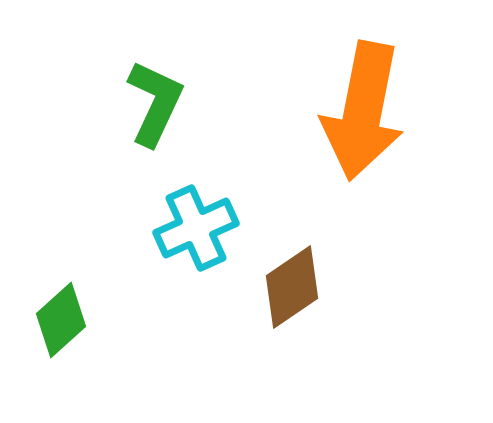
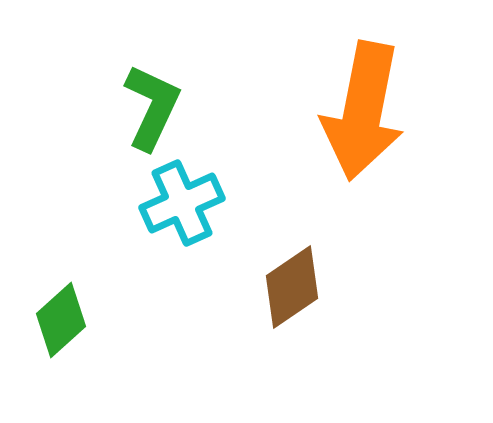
green L-shape: moved 3 px left, 4 px down
cyan cross: moved 14 px left, 25 px up
